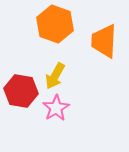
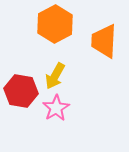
orange hexagon: rotated 12 degrees clockwise
